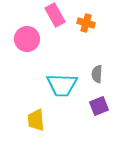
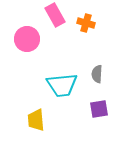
cyan trapezoid: rotated 8 degrees counterclockwise
purple square: moved 3 px down; rotated 12 degrees clockwise
